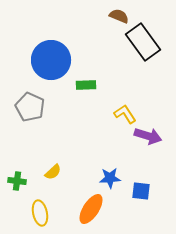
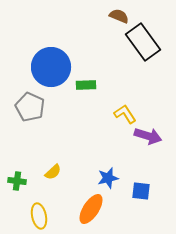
blue circle: moved 7 px down
blue star: moved 2 px left; rotated 10 degrees counterclockwise
yellow ellipse: moved 1 px left, 3 px down
